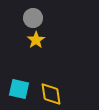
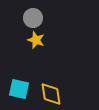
yellow star: rotated 18 degrees counterclockwise
